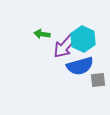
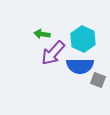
purple arrow: moved 12 px left, 7 px down
blue semicircle: rotated 16 degrees clockwise
gray square: rotated 28 degrees clockwise
